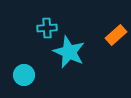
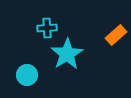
cyan star: moved 2 px left, 2 px down; rotated 16 degrees clockwise
cyan circle: moved 3 px right
